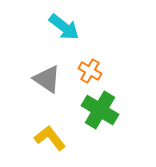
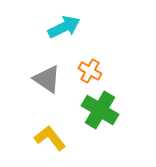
cyan arrow: rotated 64 degrees counterclockwise
